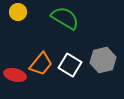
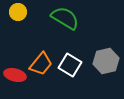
gray hexagon: moved 3 px right, 1 px down
